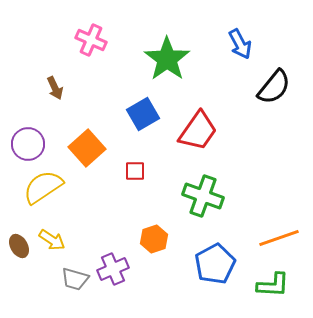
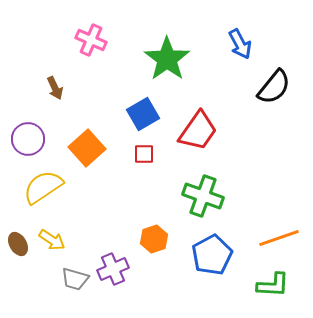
purple circle: moved 5 px up
red square: moved 9 px right, 17 px up
brown ellipse: moved 1 px left, 2 px up
blue pentagon: moved 3 px left, 9 px up
